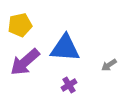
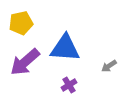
yellow pentagon: moved 1 px right, 2 px up
gray arrow: moved 1 px down
